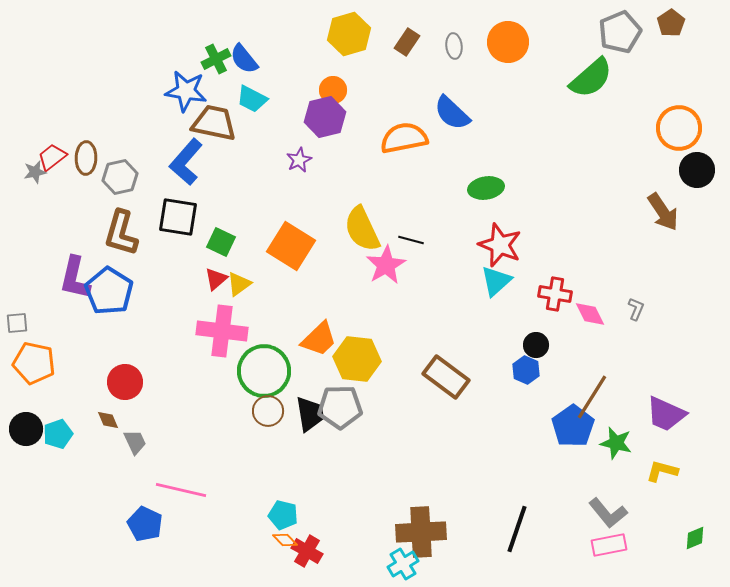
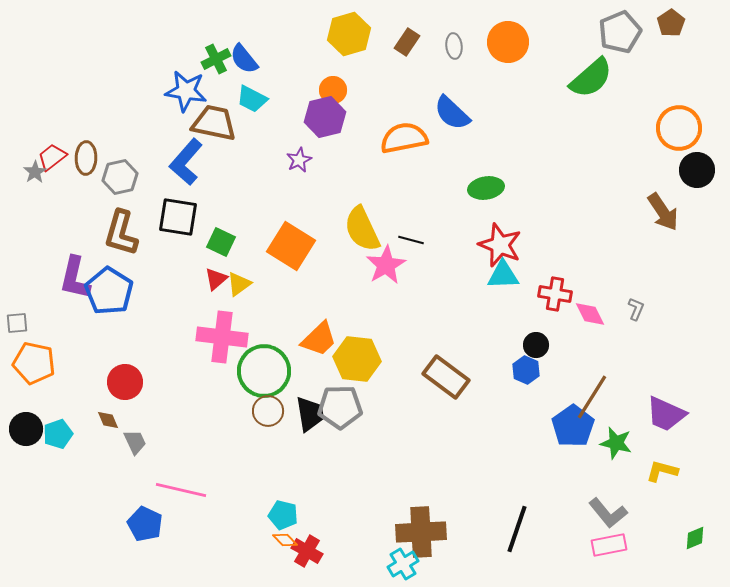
gray star at (35, 172): rotated 20 degrees counterclockwise
cyan triangle at (496, 281): moved 7 px right, 6 px up; rotated 40 degrees clockwise
pink cross at (222, 331): moved 6 px down
